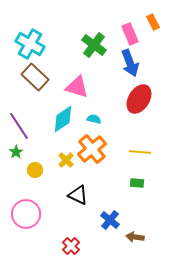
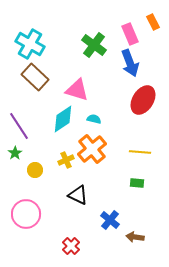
pink triangle: moved 3 px down
red ellipse: moved 4 px right, 1 px down
green star: moved 1 px left, 1 px down
yellow cross: rotated 21 degrees clockwise
